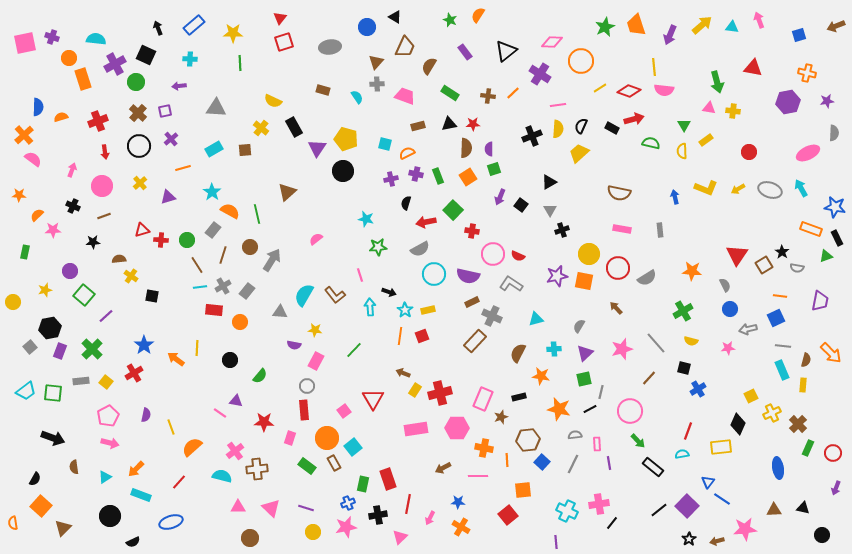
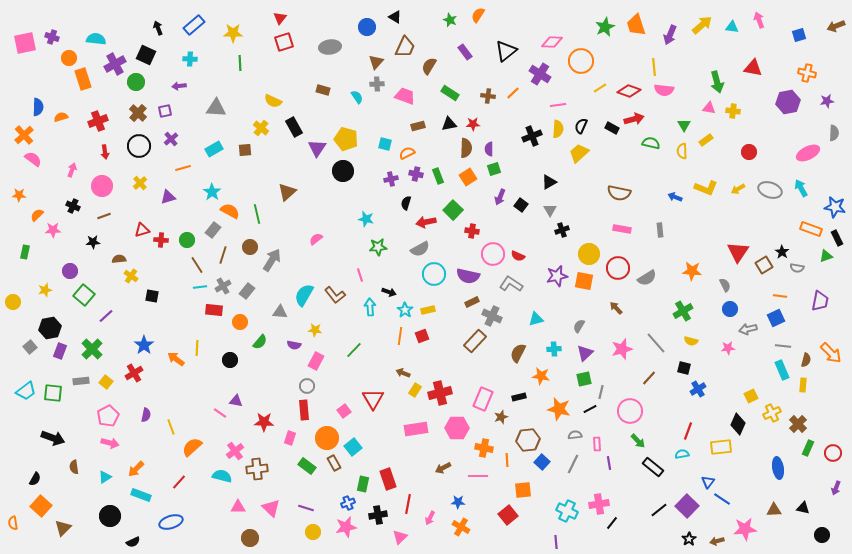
blue arrow at (675, 197): rotated 56 degrees counterclockwise
red triangle at (737, 255): moved 1 px right, 3 px up
green semicircle at (260, 376): moved 34 px up
